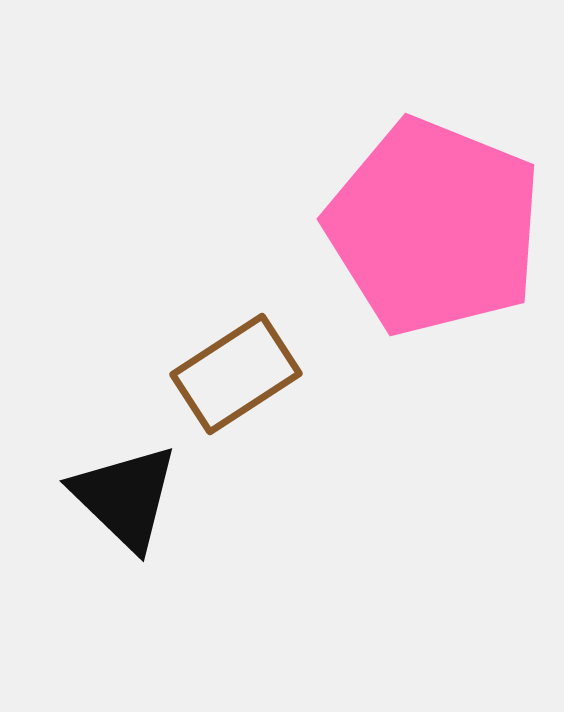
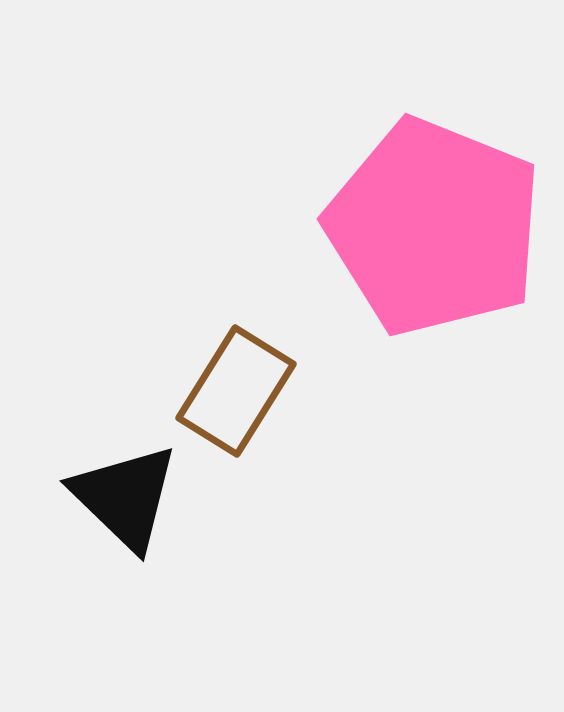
brown rectangle: moved 17 px down; rotated 25 degrees counterclockwise
